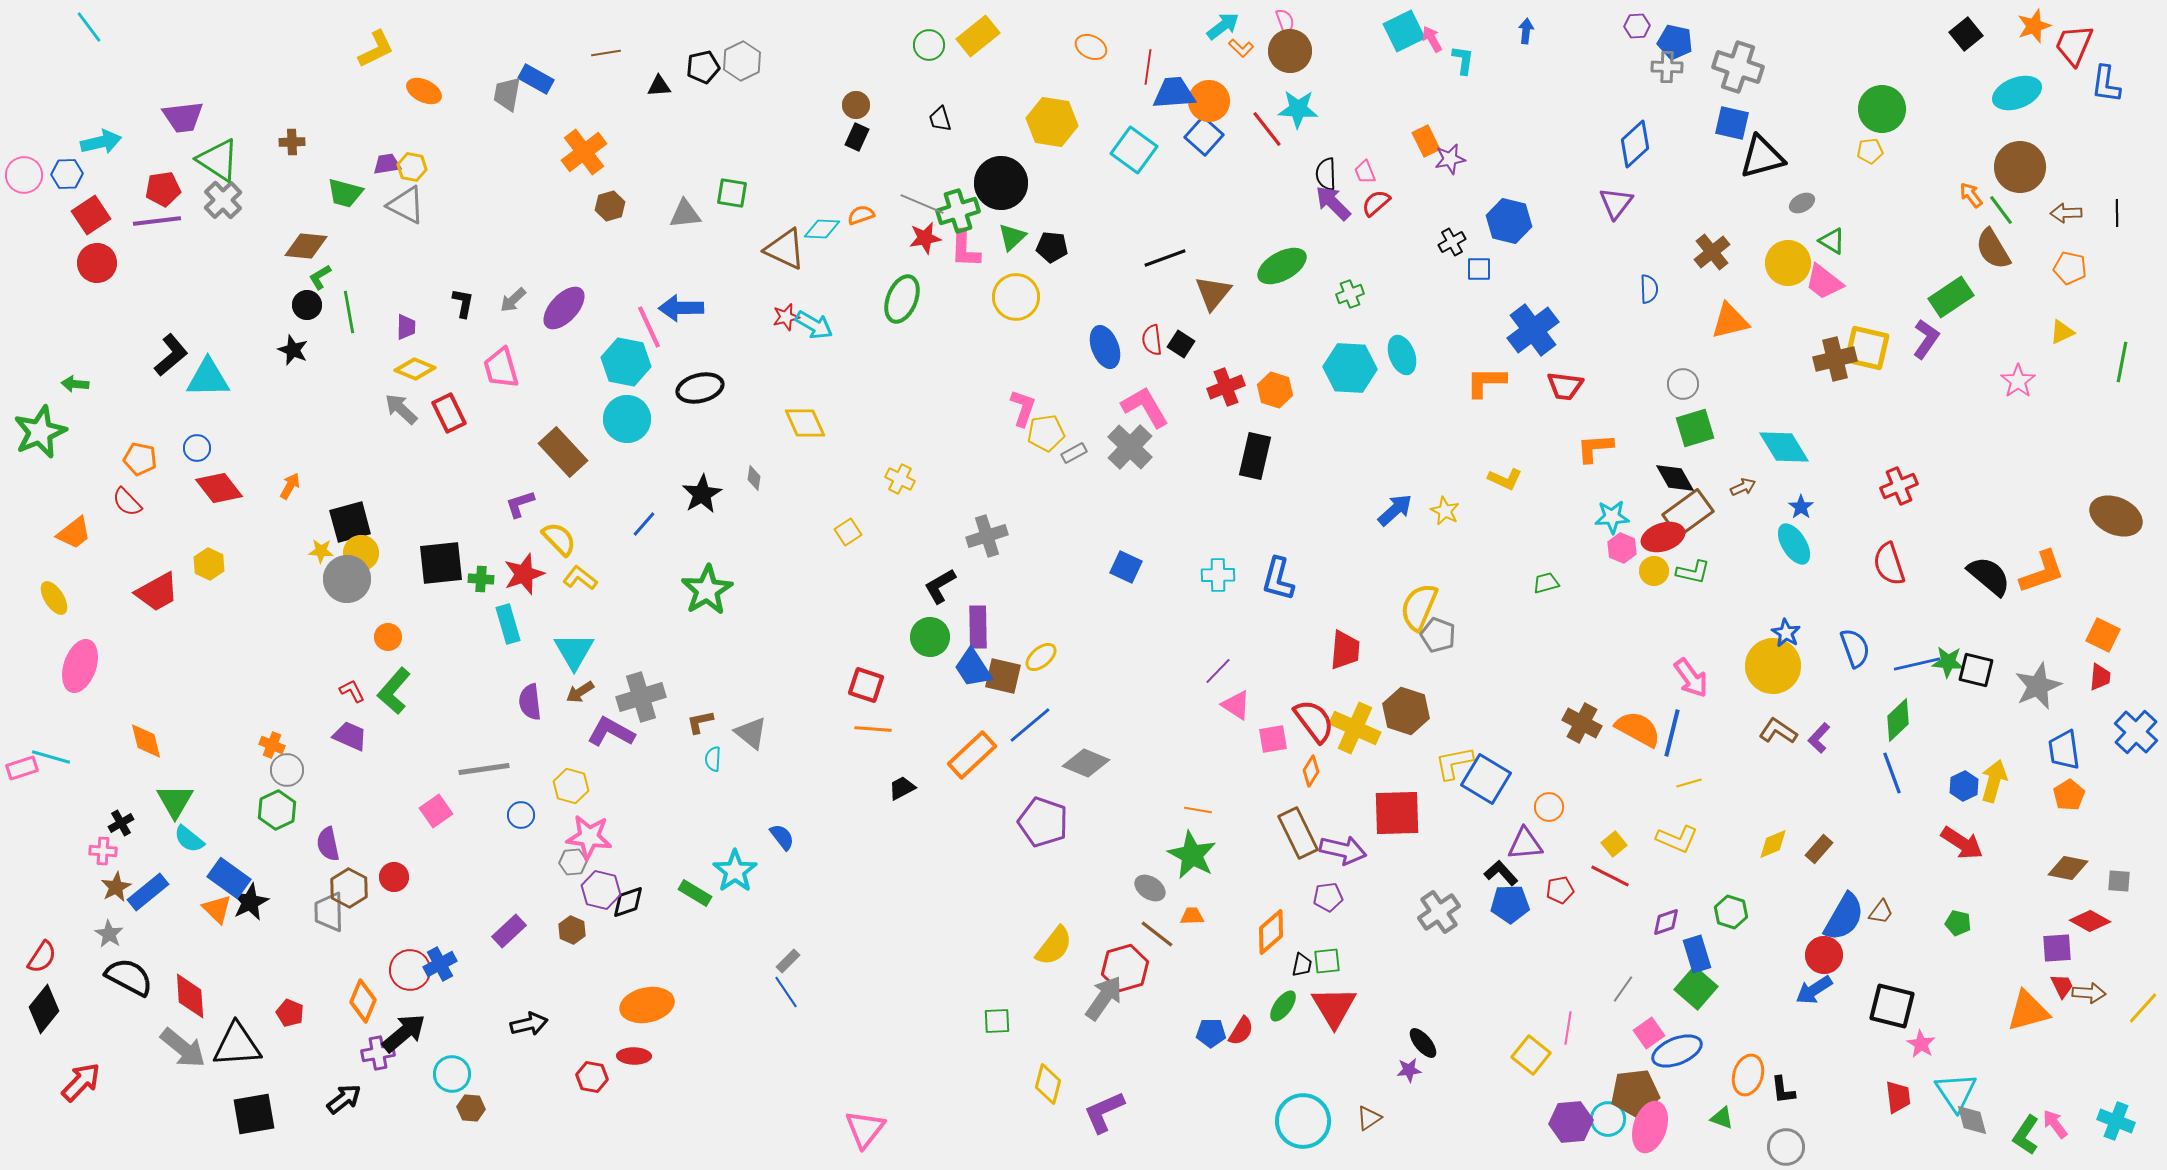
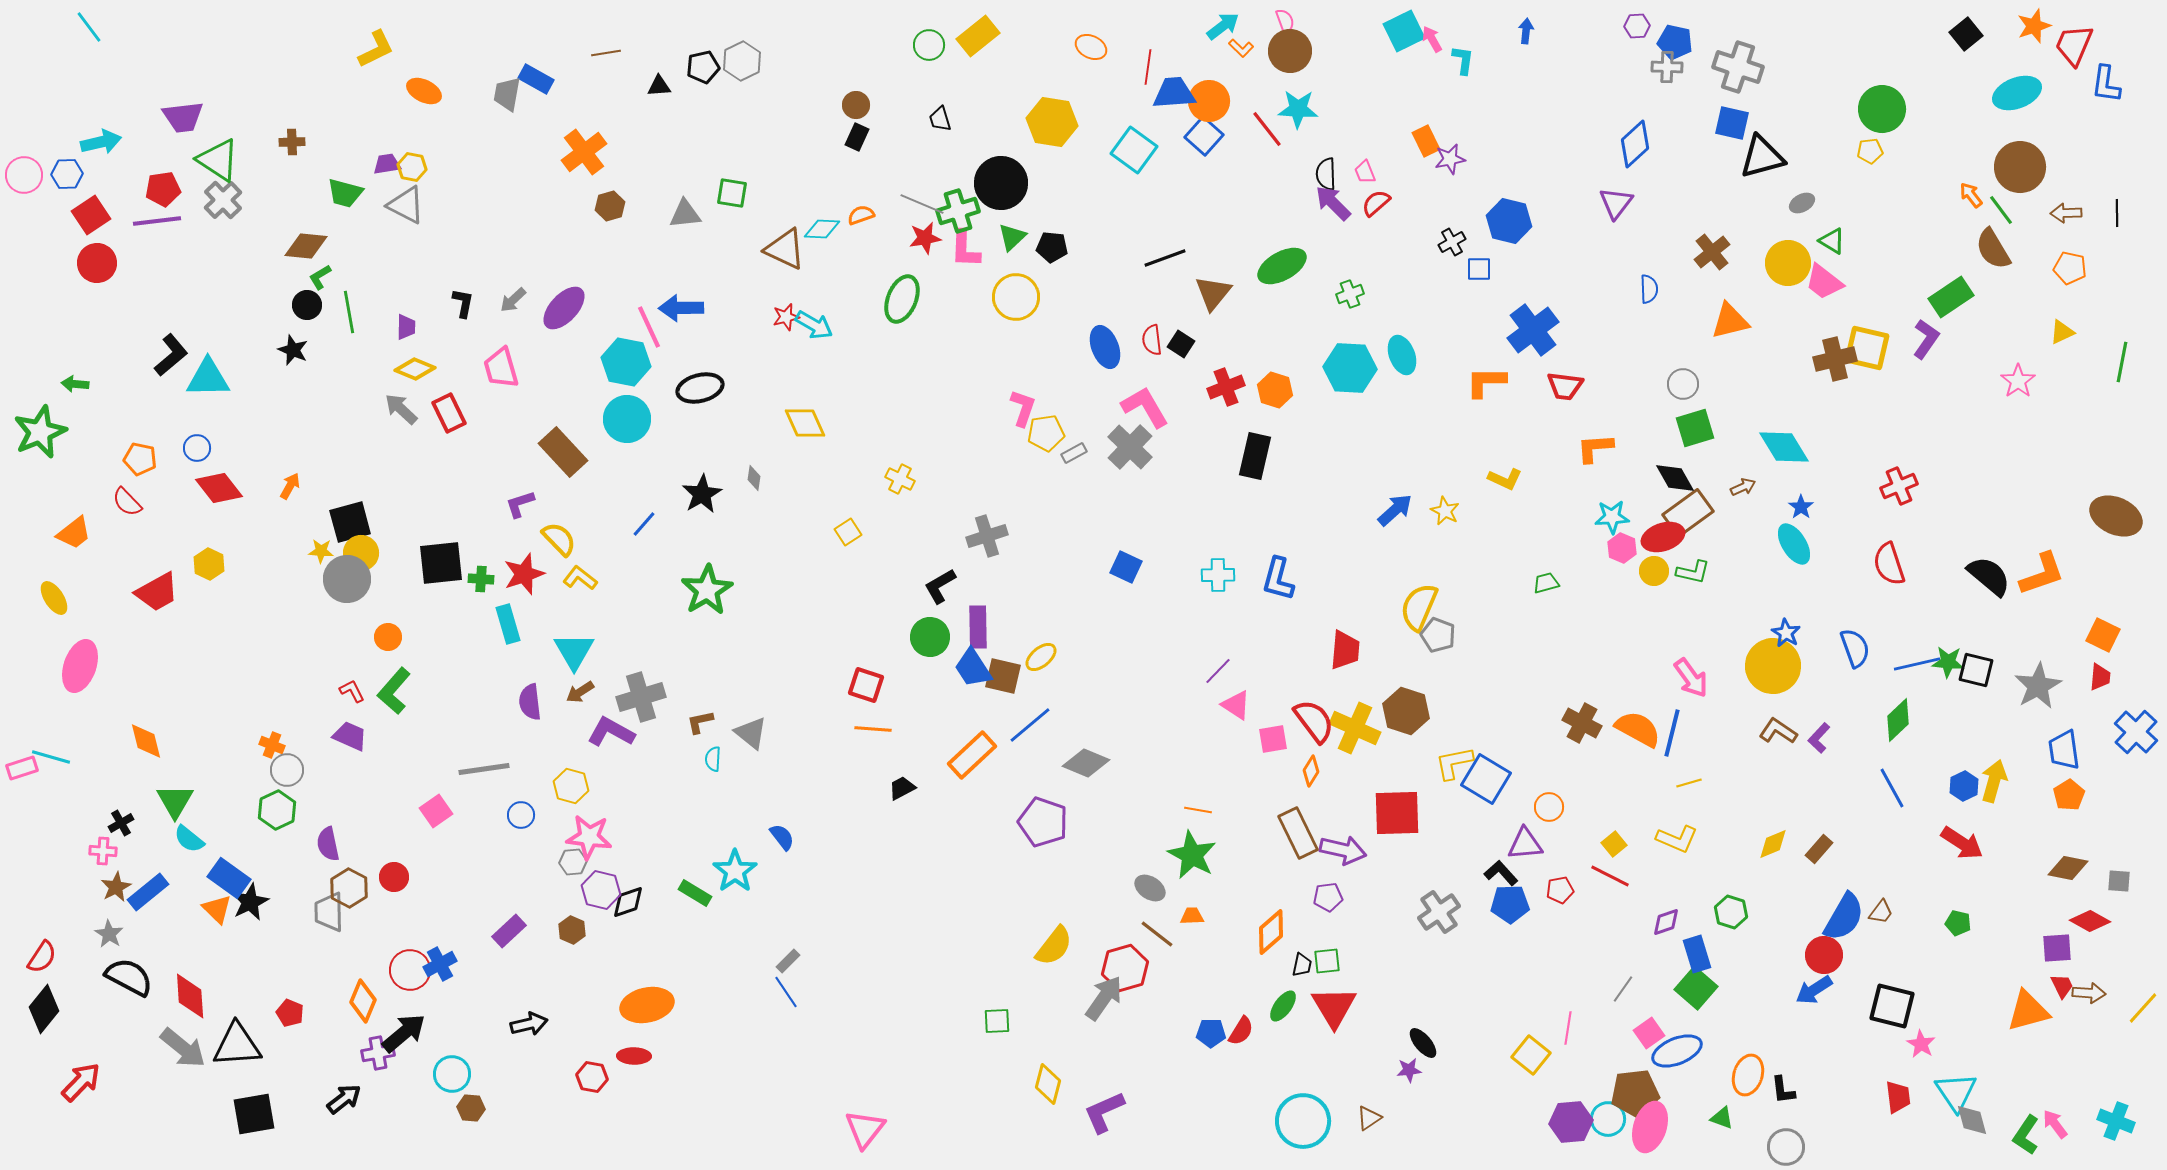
orange L-shape at (2042, 572): moved 2 px down
gray star at (2038, 686): rotated 6 degrees counterclockwise
blue line at (1892, 773): moved 15 px down; rotated 9 degrees counterclockwise
